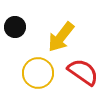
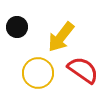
black circle: moved 2 px right
red semicircle: moved 2 px up
